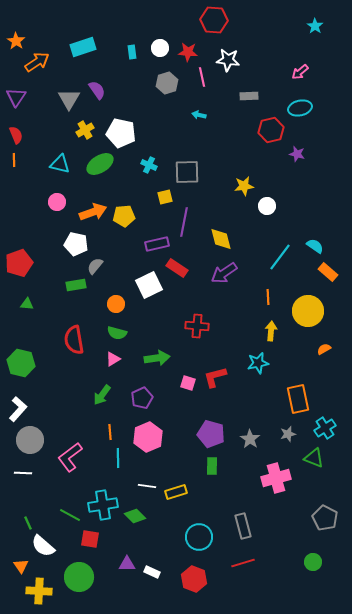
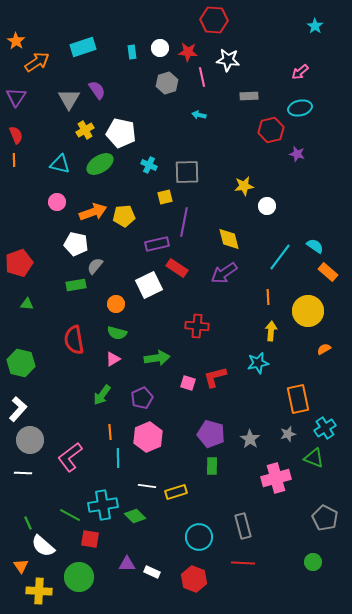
yellow diamond at (221, 239): moved 8 px right
red line at (243, 563): rotated 20 degrees clockwise
